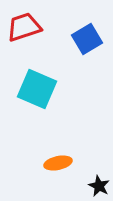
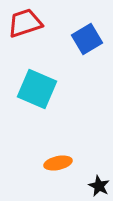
red trapezoid: moved 1 px right, 4 px up
